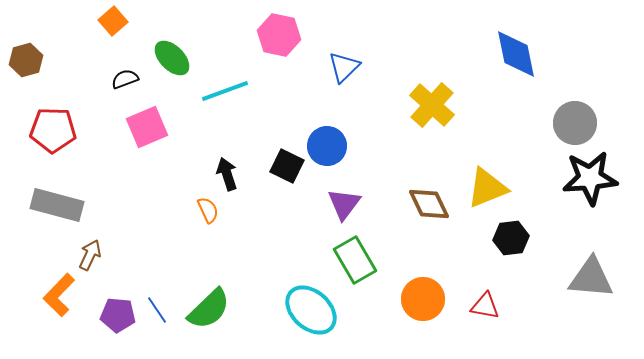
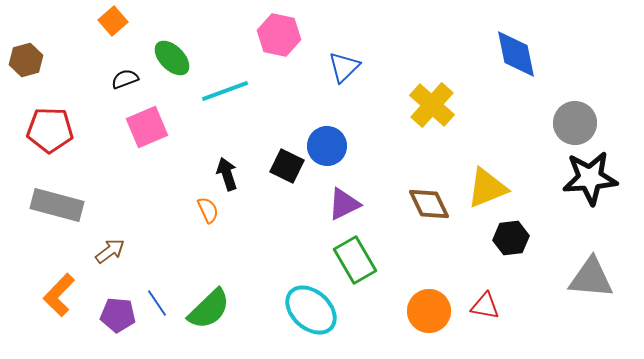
red pentagon: moved 3 px left
purple triangle: rotated 27 degrees clockwise
brown arrow: moved 20 px right, 4 px up; rotated 28 degrees clockwise
orange circle: moved 6 px right, 12 px down
blue line: moved 7 px up
